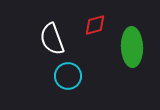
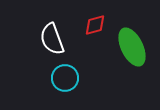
green ellipse: rotated 24 degrees counterclockwise
cyan circle: moved 3 px left, 2 px down
